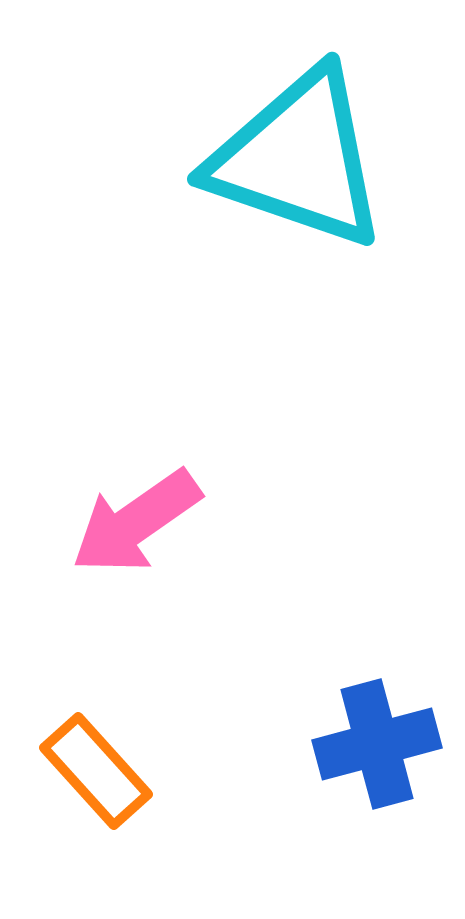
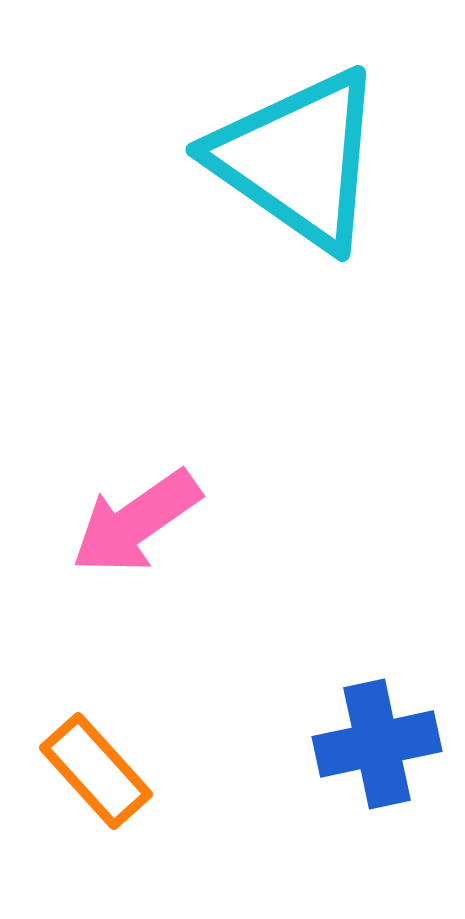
cyan triangle: rotated 16 degrees clockwise
blue cross: rotated 3 degrees clockwise
